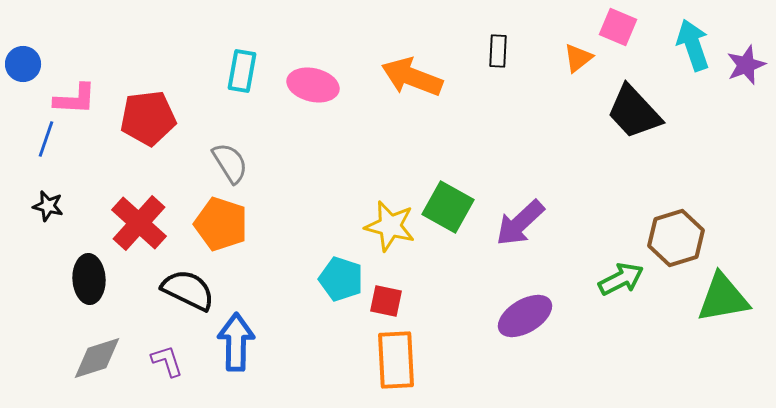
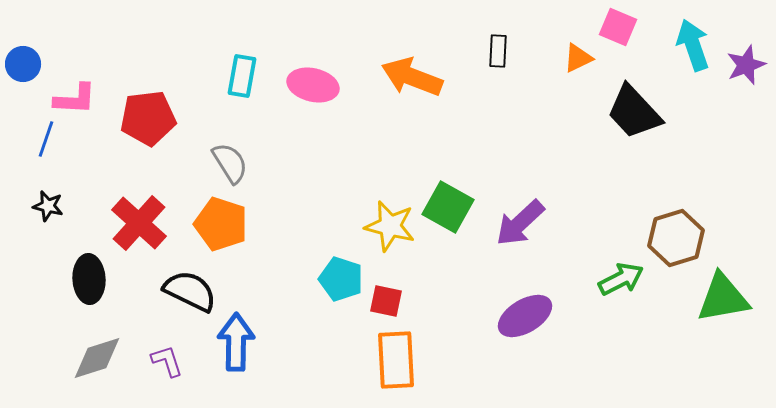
orange triangle: rotated 12 degrees clockwise
cyan rectangle: moved 5 px down
black semicircle: moved 2 px right, 1 px down
